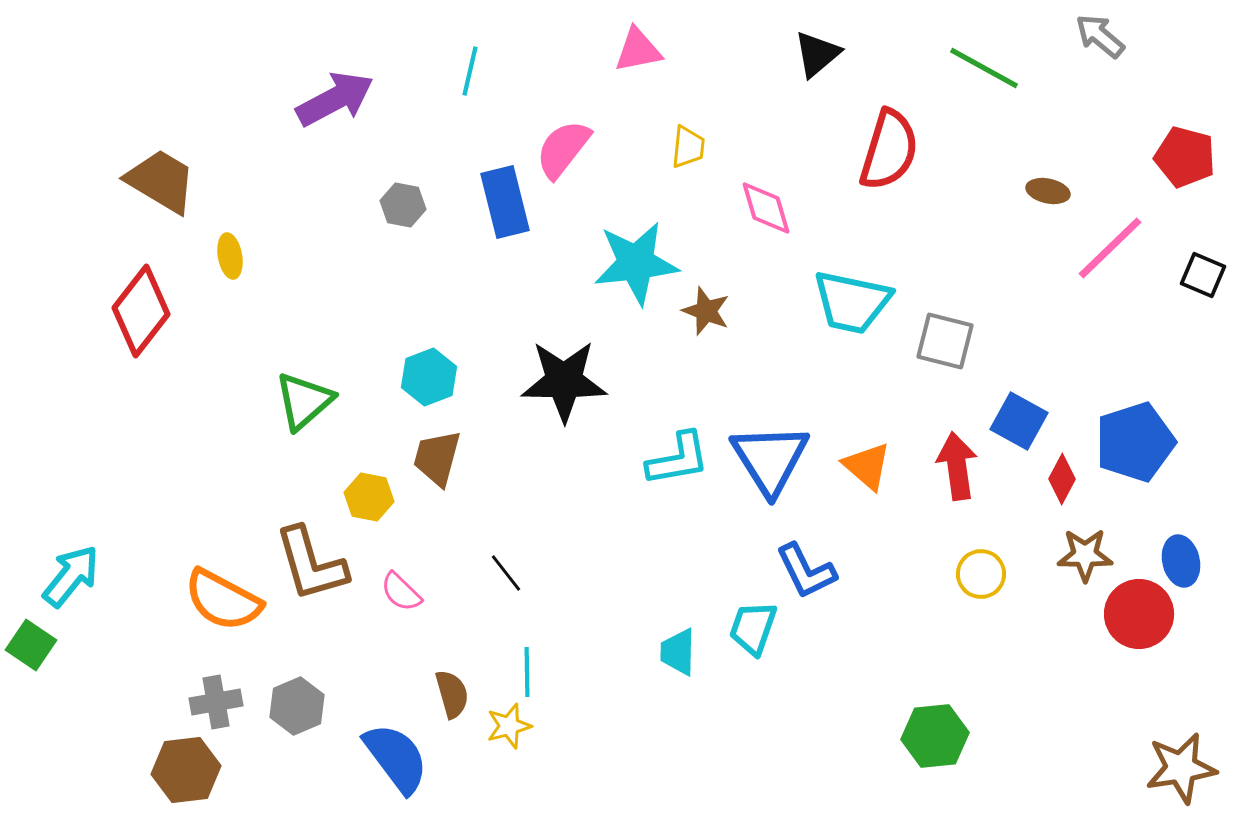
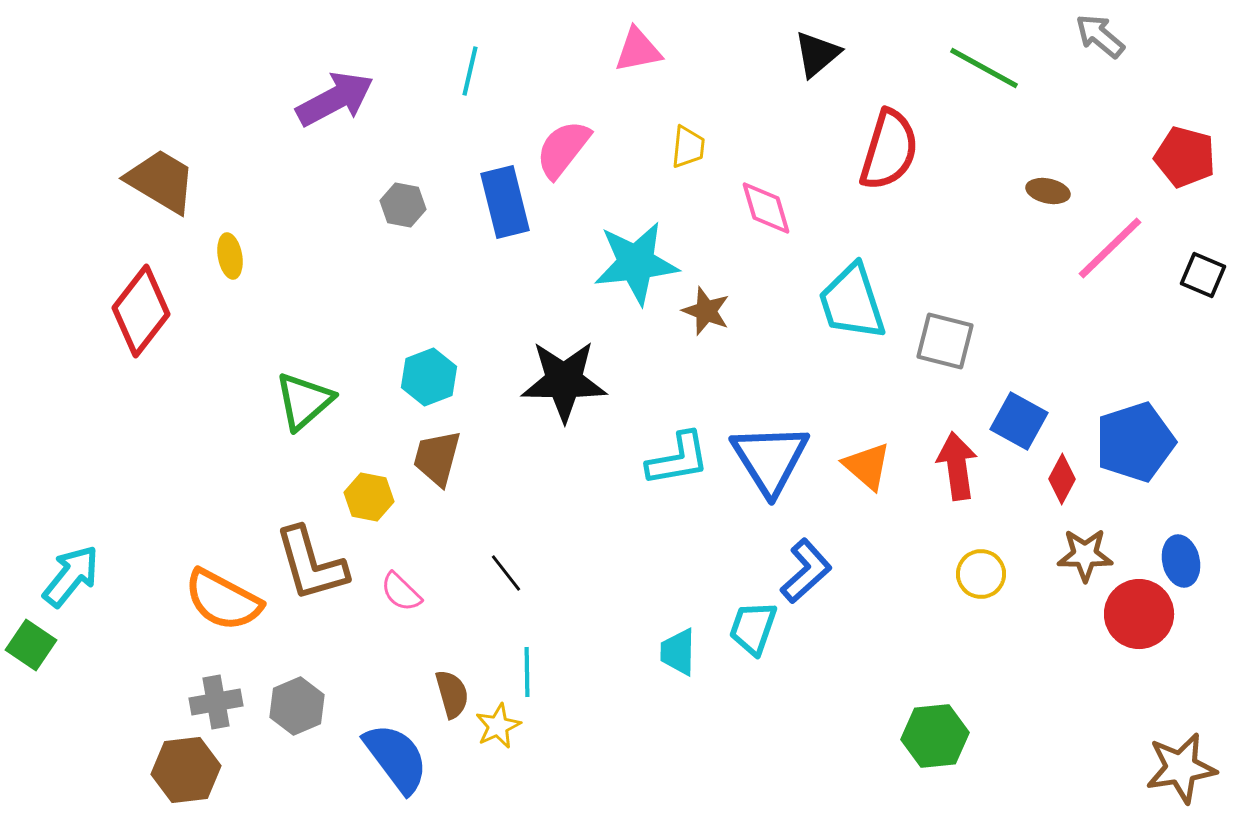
cyan trapezoid at (852, 302): rotated 60 degrees clockwise
blue L-shape at (806, 571): rotated 106 degrees counterclockwise
yellow star at (509, 726): moved 11 px left; rotated 9 degrees counterclockwise
